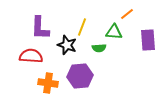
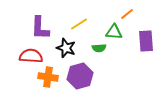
yellow line: moved 3 px left, 3 px up; rotated 36 degrees clockwise
purple rectangle: moved 2 px left, 1 px down
black star: moved 1 px left, 3 px down
purple hexagon: rotated 10 degrees counterclockwise
orange cross: moved 6 px up
